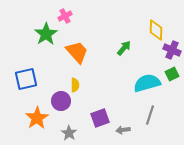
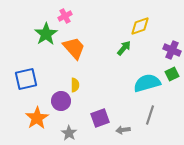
yellow diamond: moved 16 px left, 4 px up; rotated 70 degrees clockwise
orange trapezoid: moved 3 px left, 4 px up
